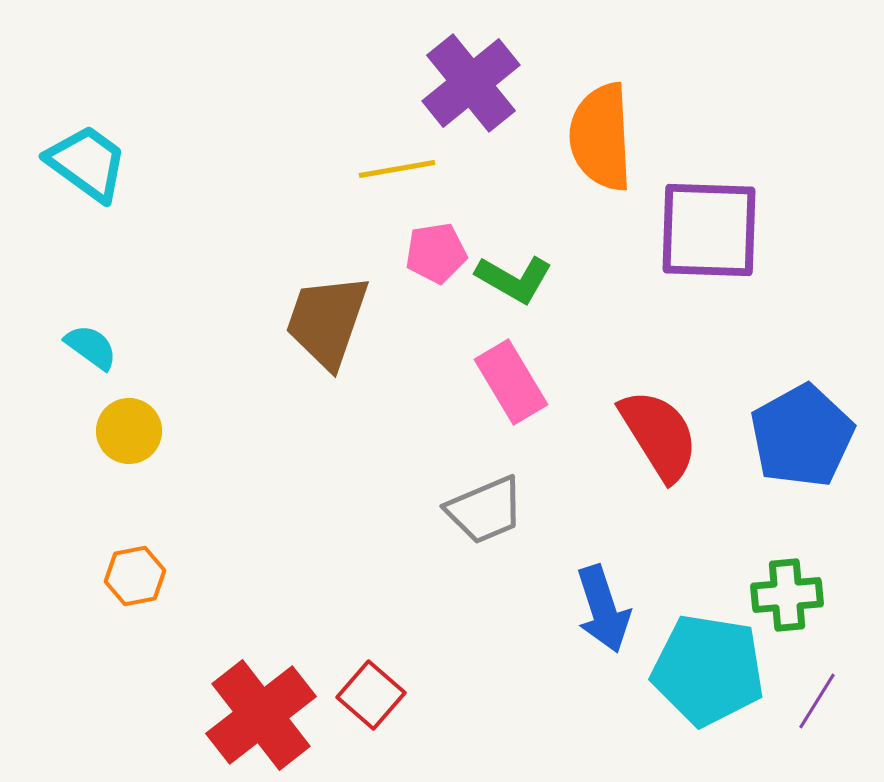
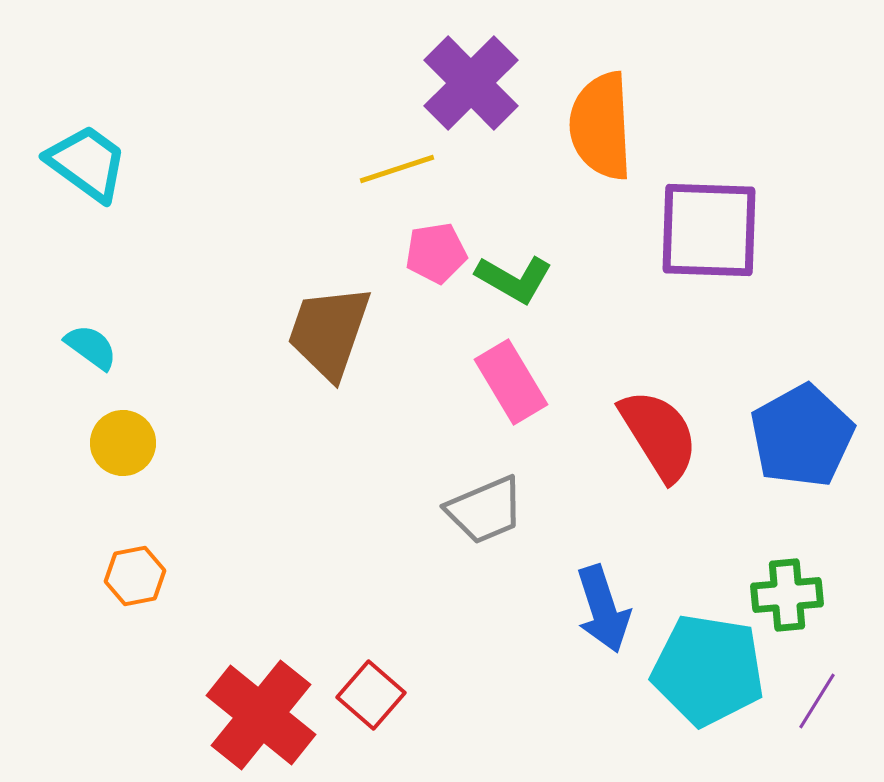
purple cross: rotated 6 degrees counterclockwise
orange semicircle: moved 11 px up
yellow line: rotated 8 degrees counterclockwise
brown trapezoid: moved 2 px right, 11 px down
yellow circle: moved 6 px left, 12 px down
red cross: rotated 13 degrees counterclockwise
